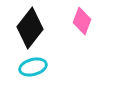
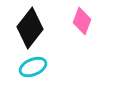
cyan ellipse: rotated 8 degrees counterclockwise
